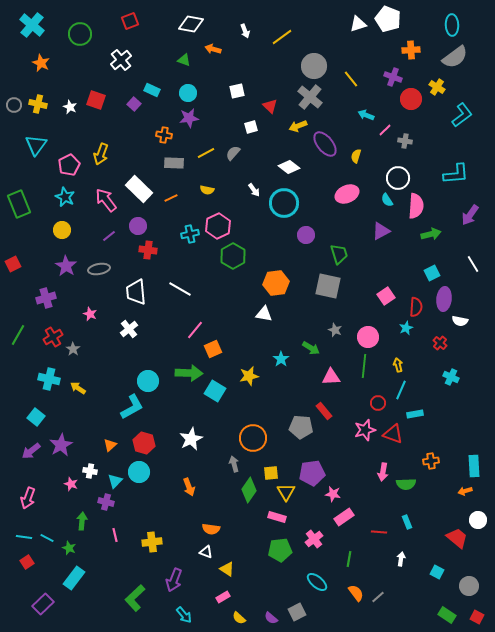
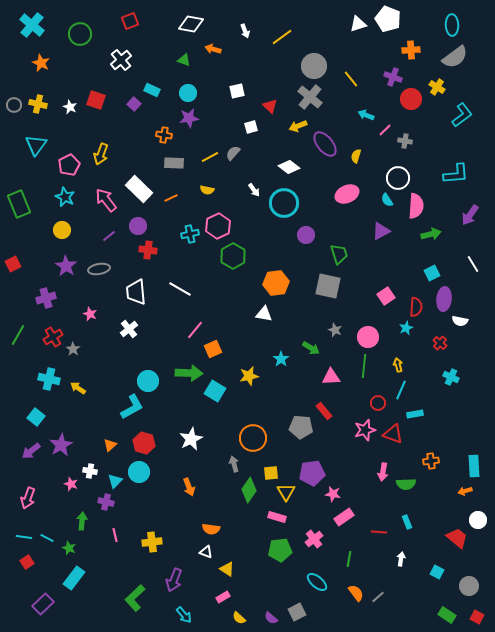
yellow line at (206, 153): moved 4 px right, 4 px down
